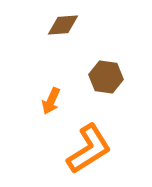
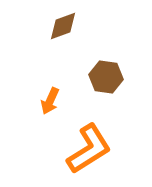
brown diamond: moved 1 px down; rotated 16 degrees counterclockwise
orange arrow: moved 1 px left
